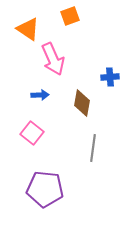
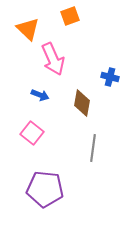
orange triangle: rotated 10 degrees clockwise
blue cross: rotated 18 degrees clockwise
blue arrow: rotated 24 degrees clockwise
